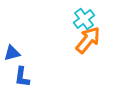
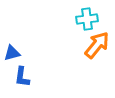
cyan cross: moved 3 px right; rotated 30 degrees clockwise
orange arrow: moved 9 px right, 5 px down
